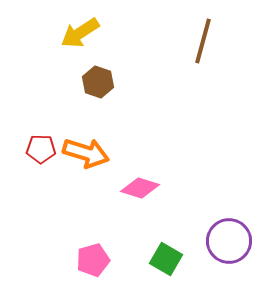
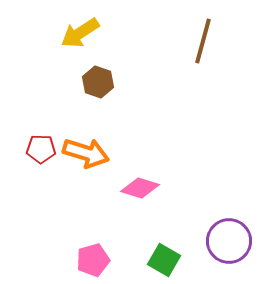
green square: moved 2 px left, 1 px down
